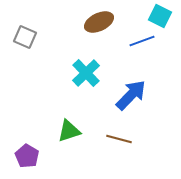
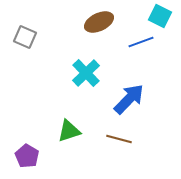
blue line: moved 1 px left, 1 px down
blue arrow: moved 2 px left, 4 px down
